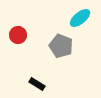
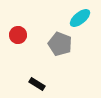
gray pentagon: moved 1 px left, 2 px up
